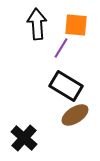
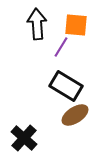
purple line: moved 1 px up
